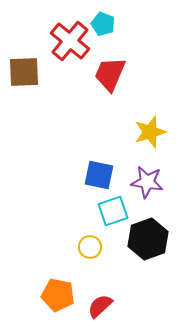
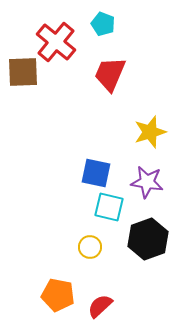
red cross: moved 14 px left, 1 px down
brown square: moved 1 px left
blue square: moved 3 px left, 2 px up
cyan square: moved 4 px left, 4 px up; rotated 32 degrees clockwise
